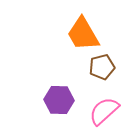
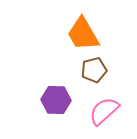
brown pentagon: moved 8 px left, 3 px down
purple hexagon: moved 3 px left
